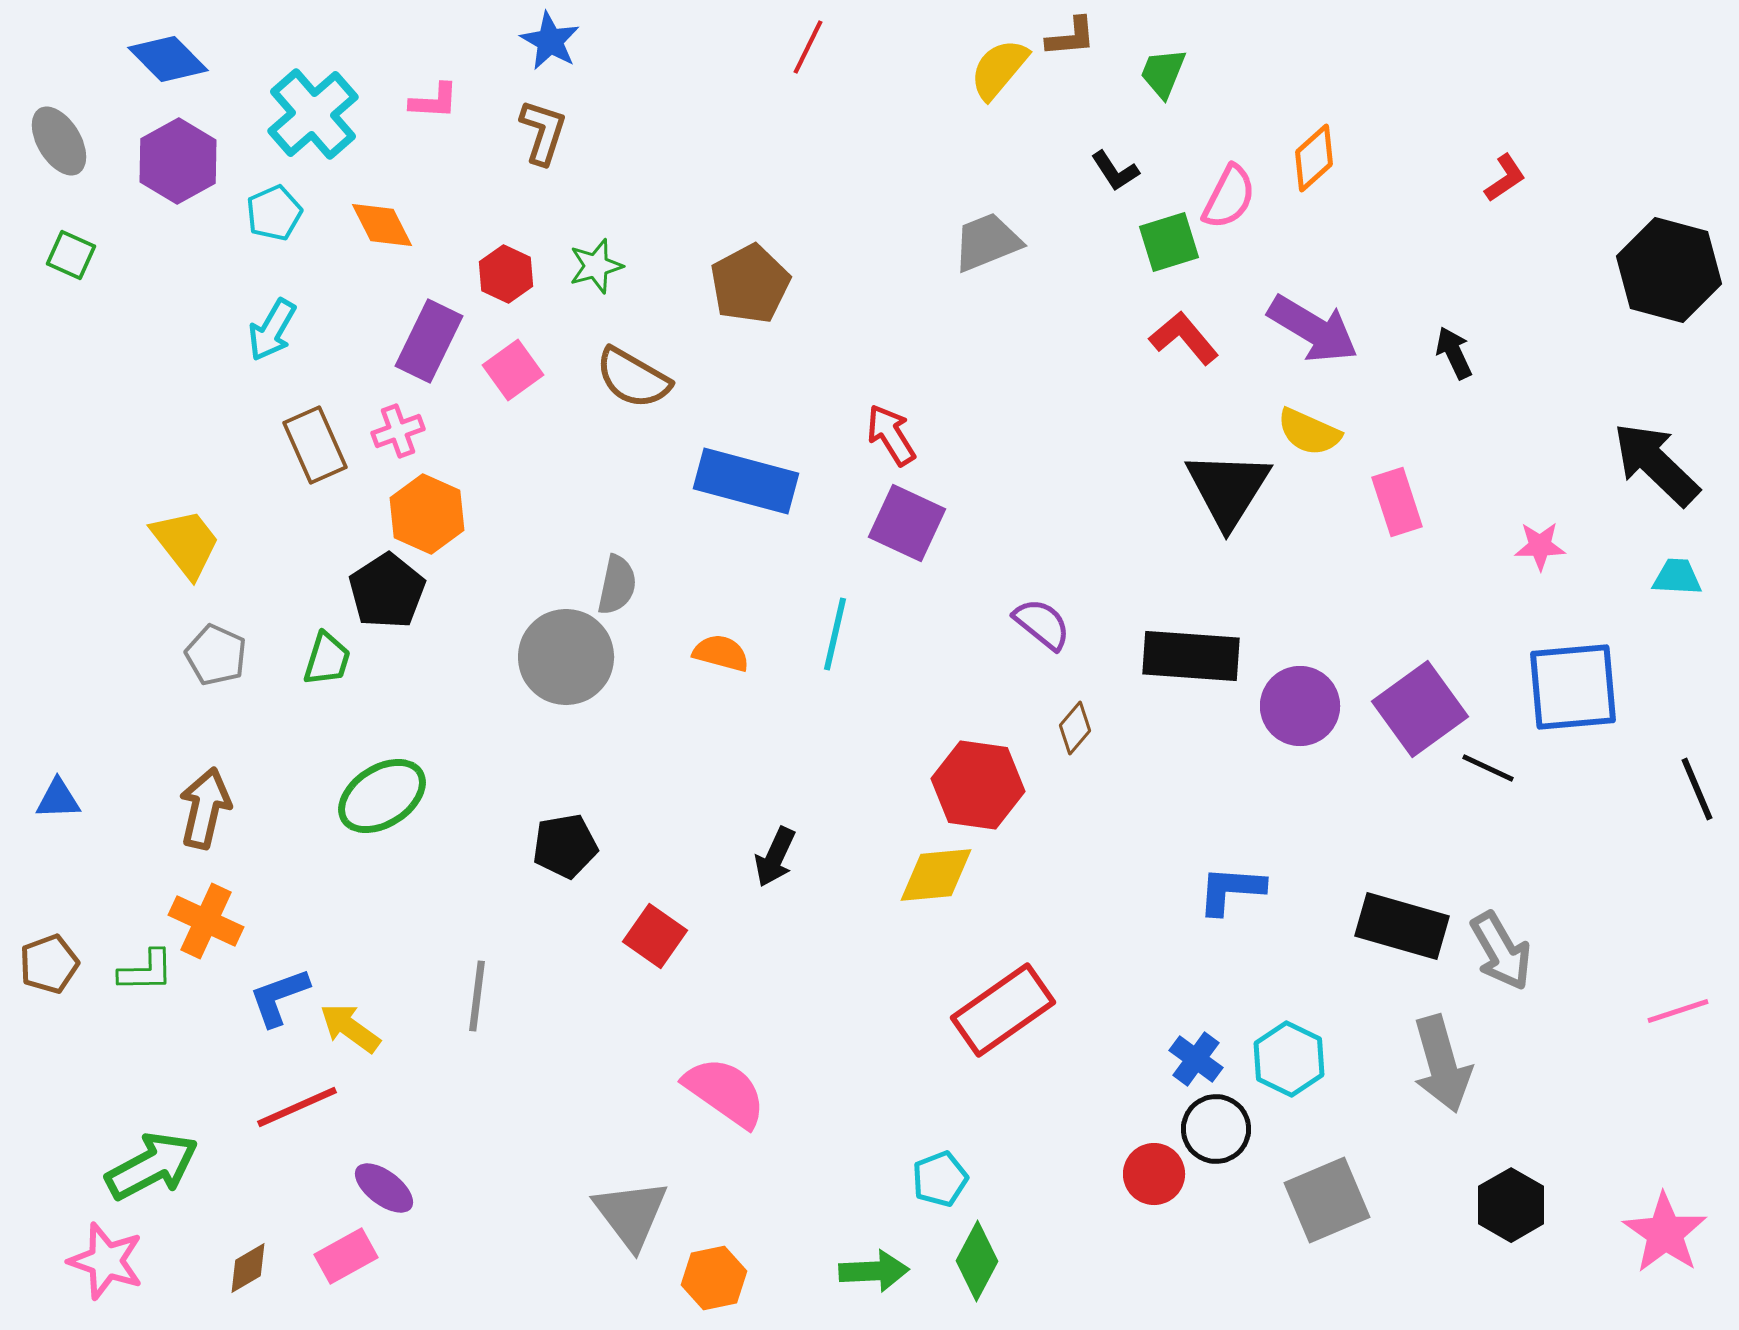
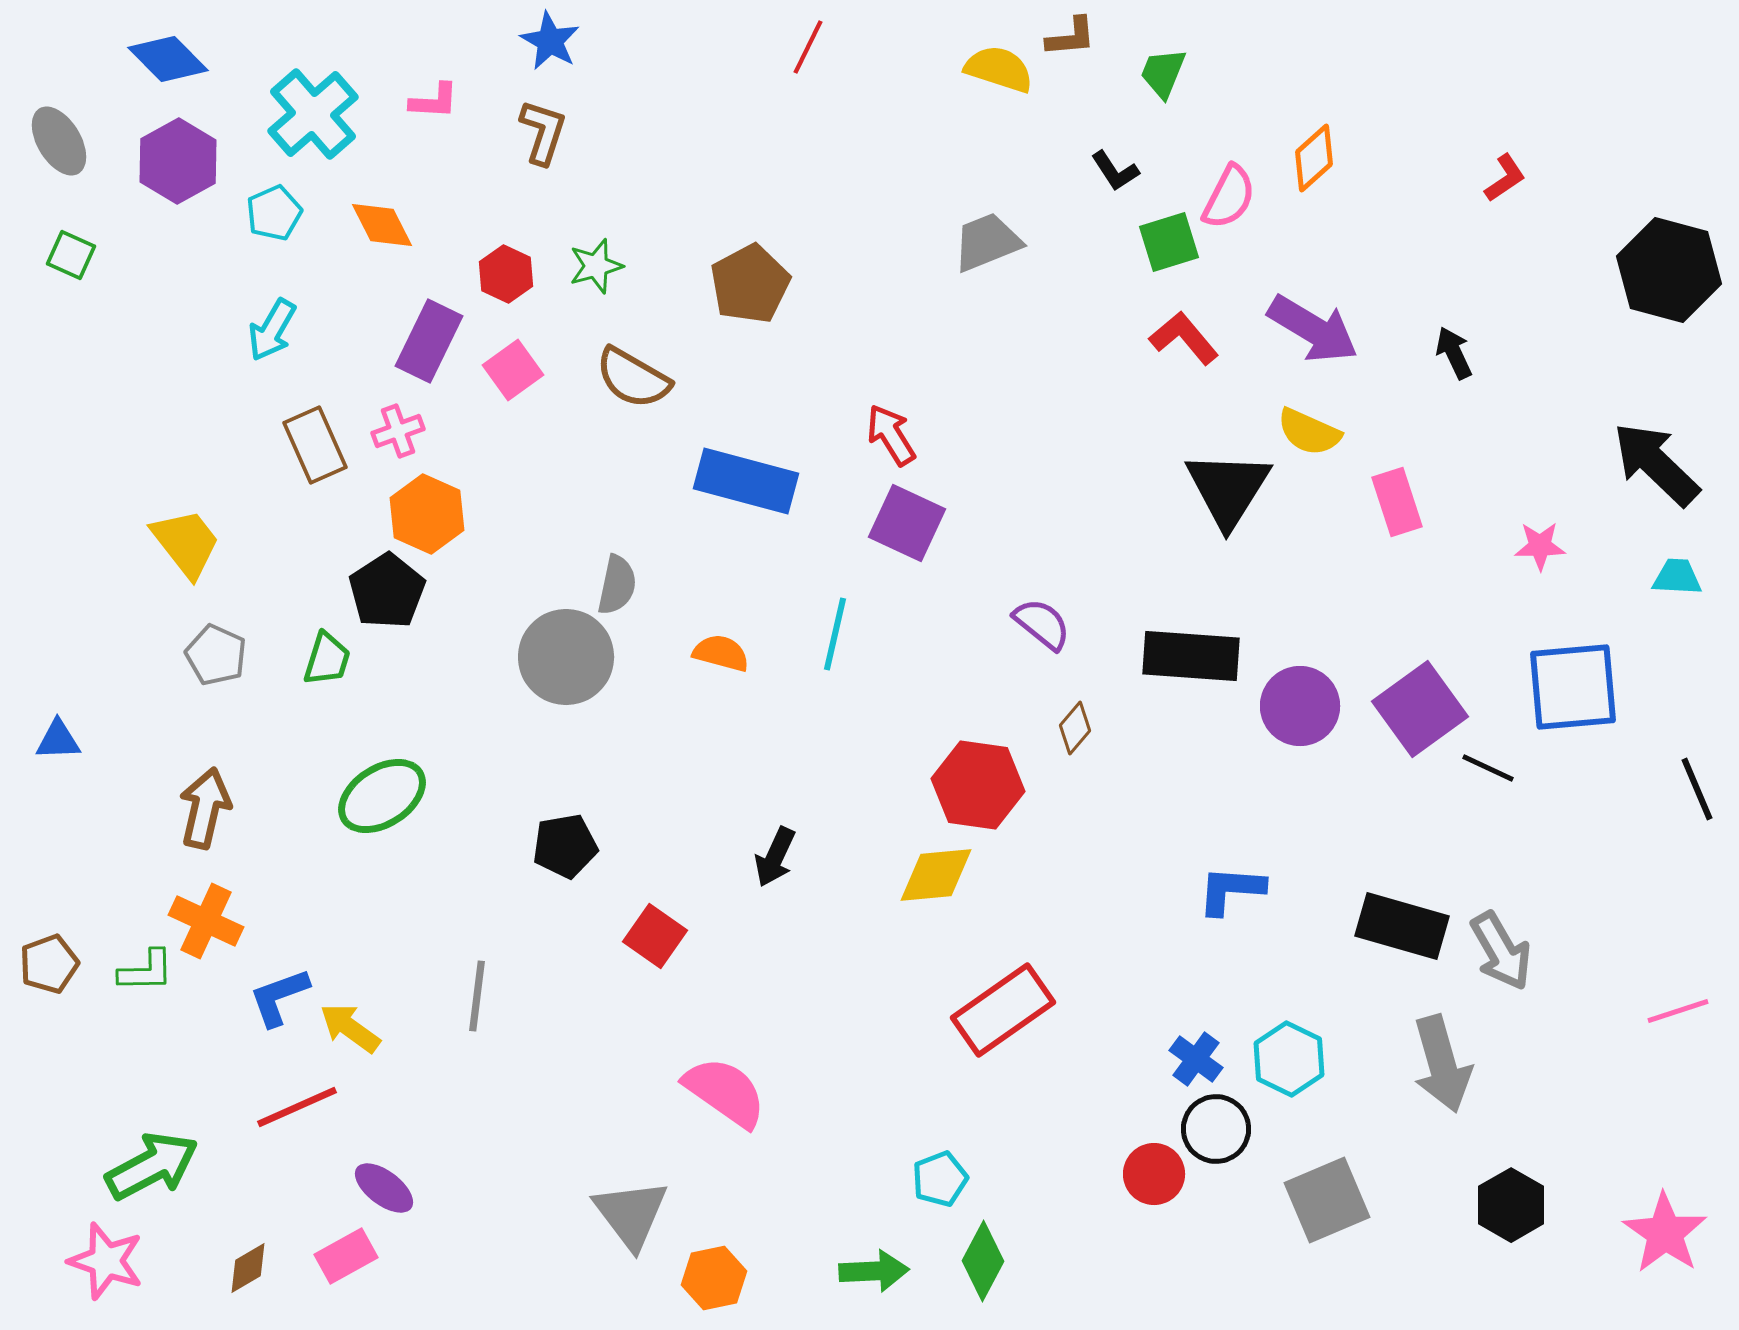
yellow semicircle at (999, 69): rotated 68 degrees clockwise
blue triangle at (58, 799): moved 59 px up
green diamond at (977, 1261): moved 6 px right
